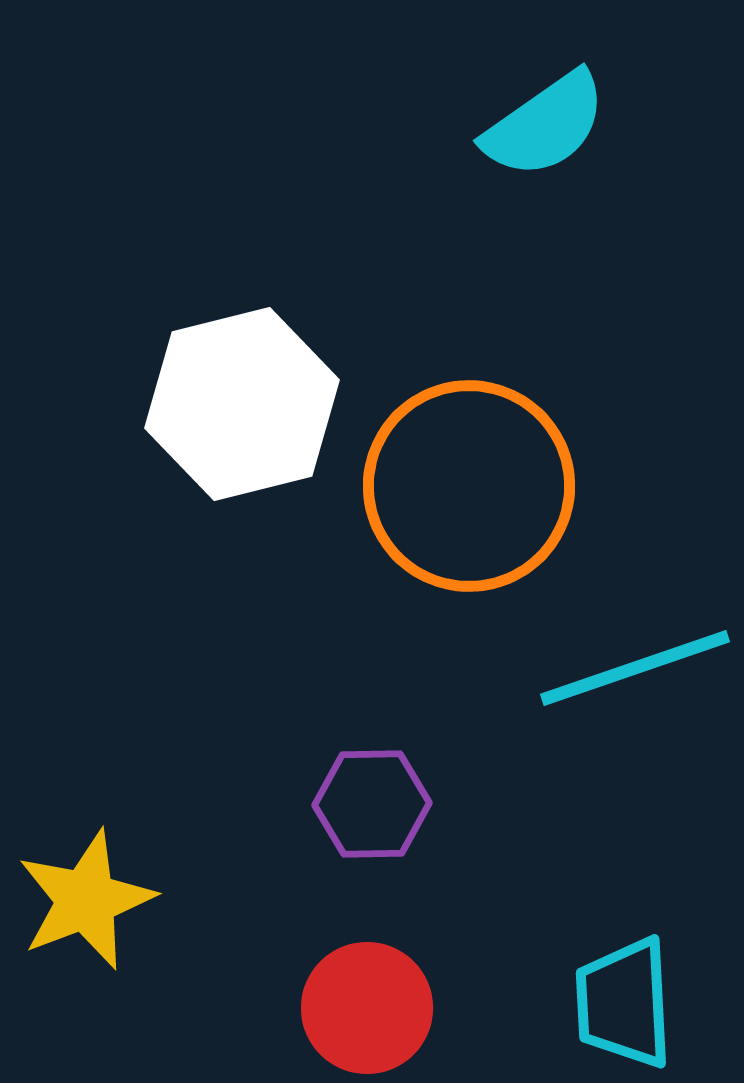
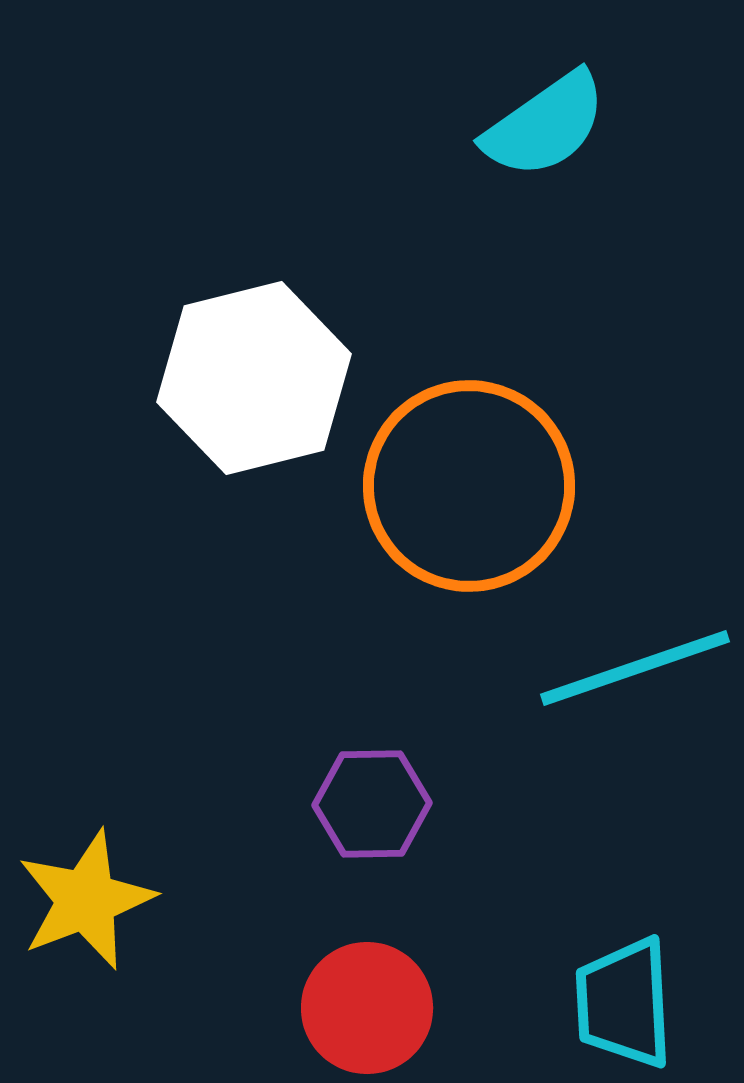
white hexagon: moved 12 px right, 26 px up
